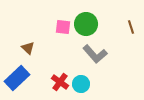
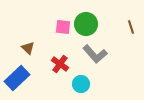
red cross: moved 18 px up
